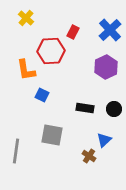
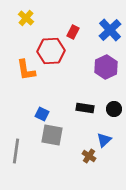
blue square: moved 19 px down
